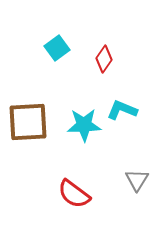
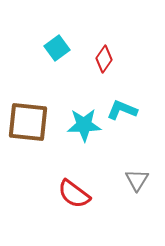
brown square: rotated 9 degrees clockwise
